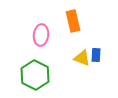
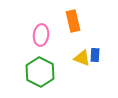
blue rectangle: moved 1 px left
green hexagon: moved 5 px right, 3 px up
